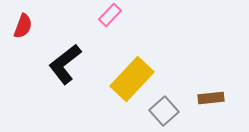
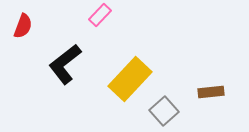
pink rectangle: moved 10 px left
yellow rectangle: moved 2 px left
brown rectangle: moved 6 px up
